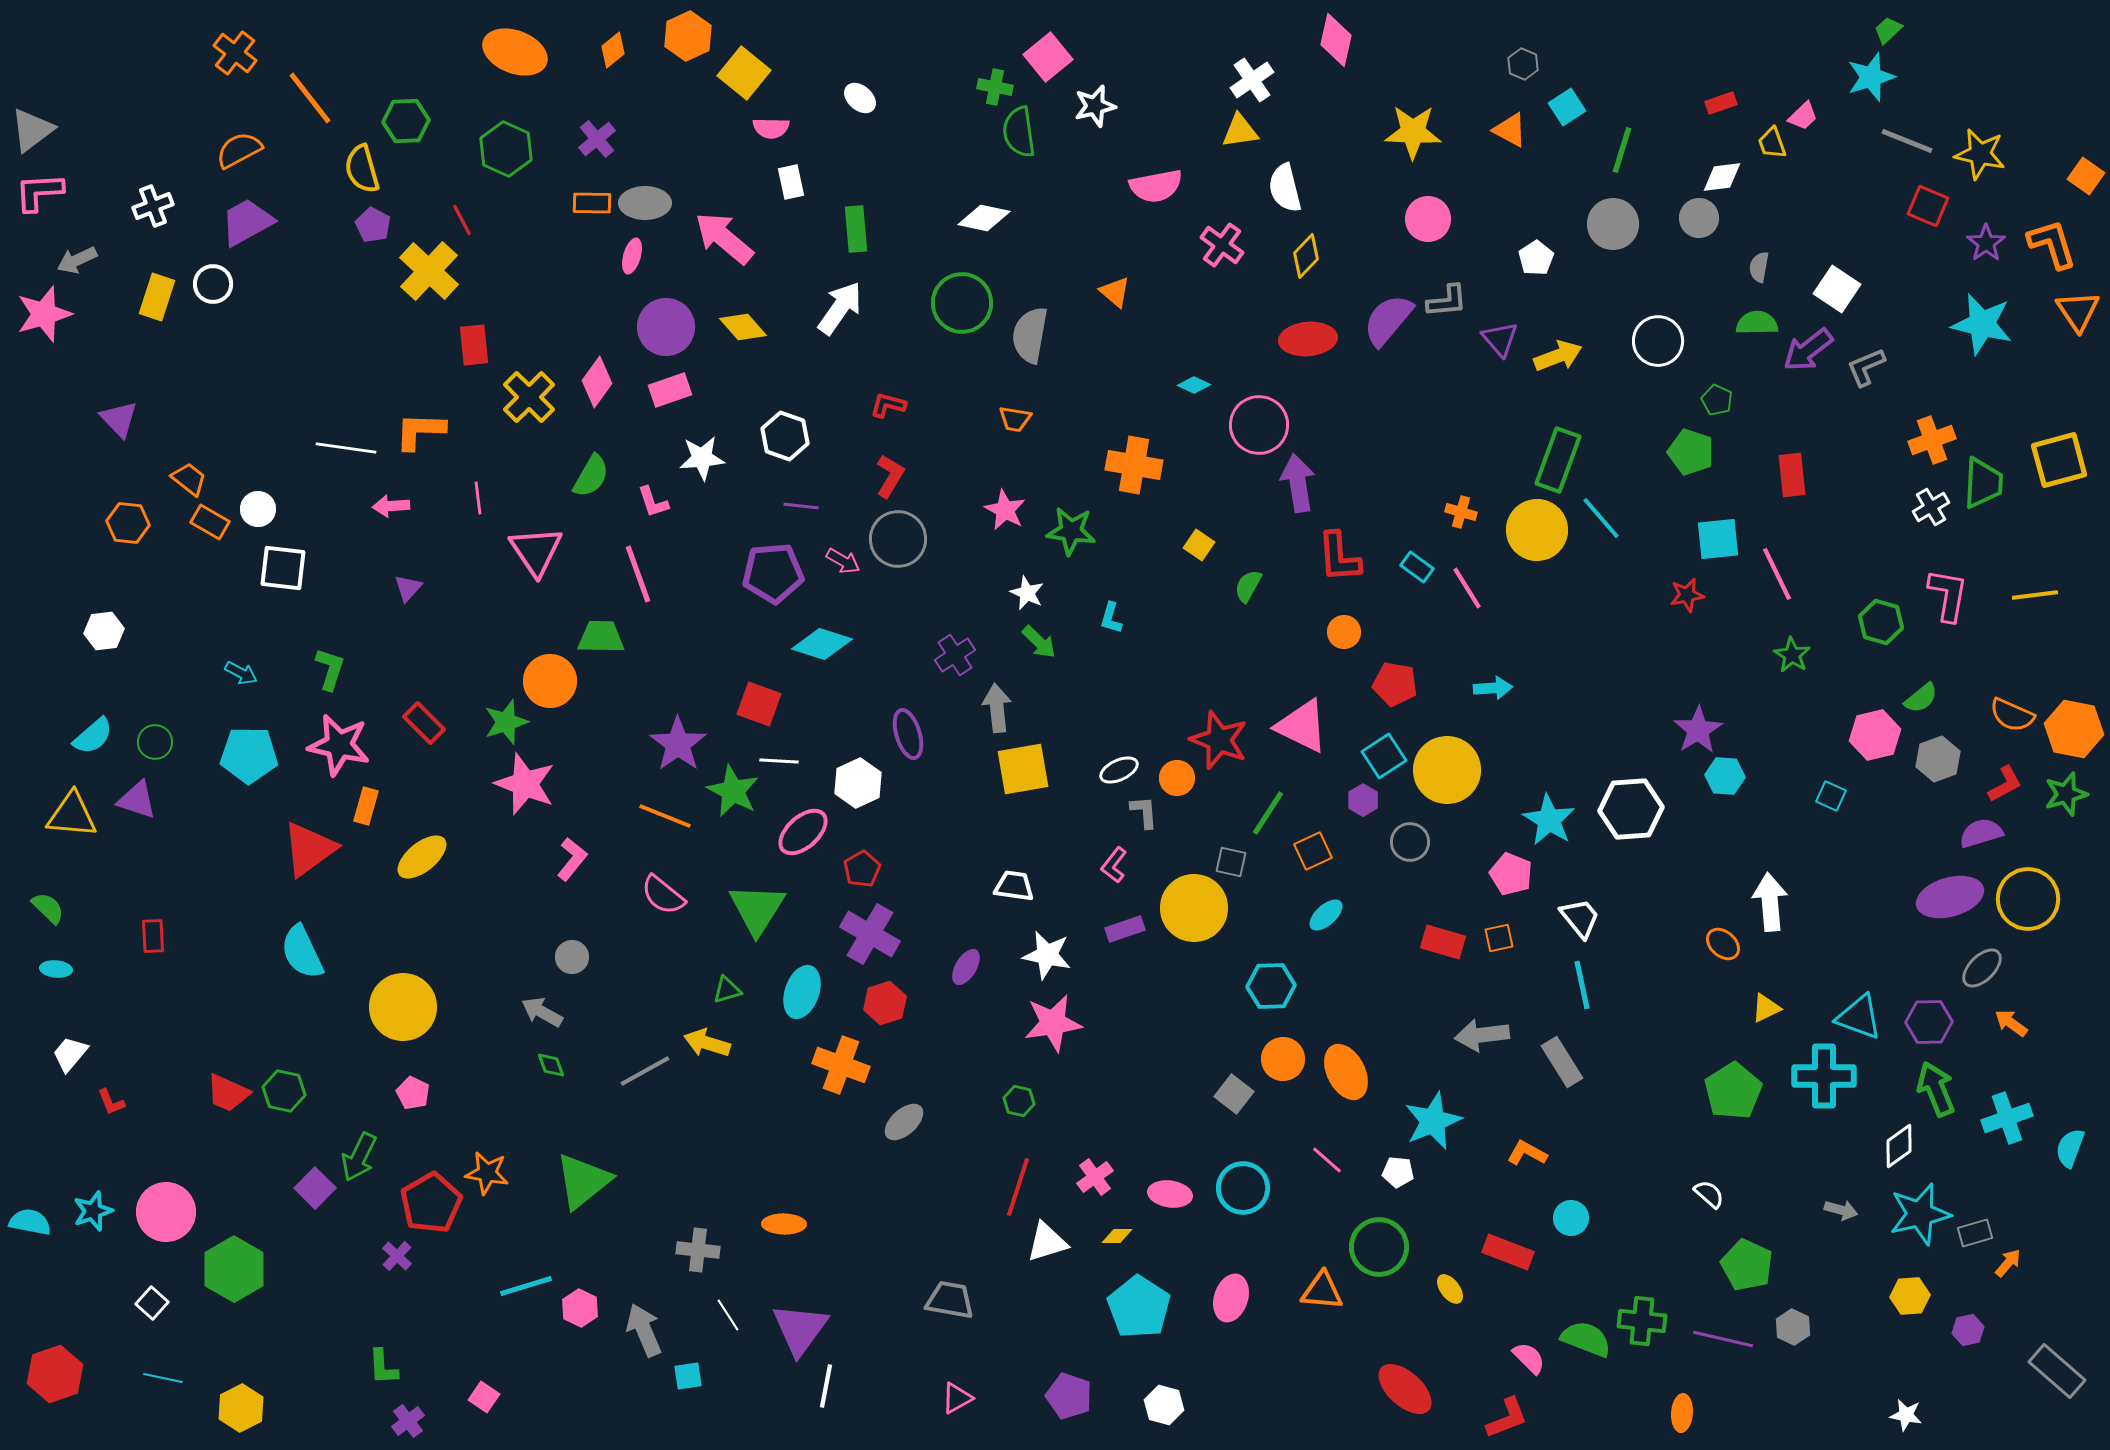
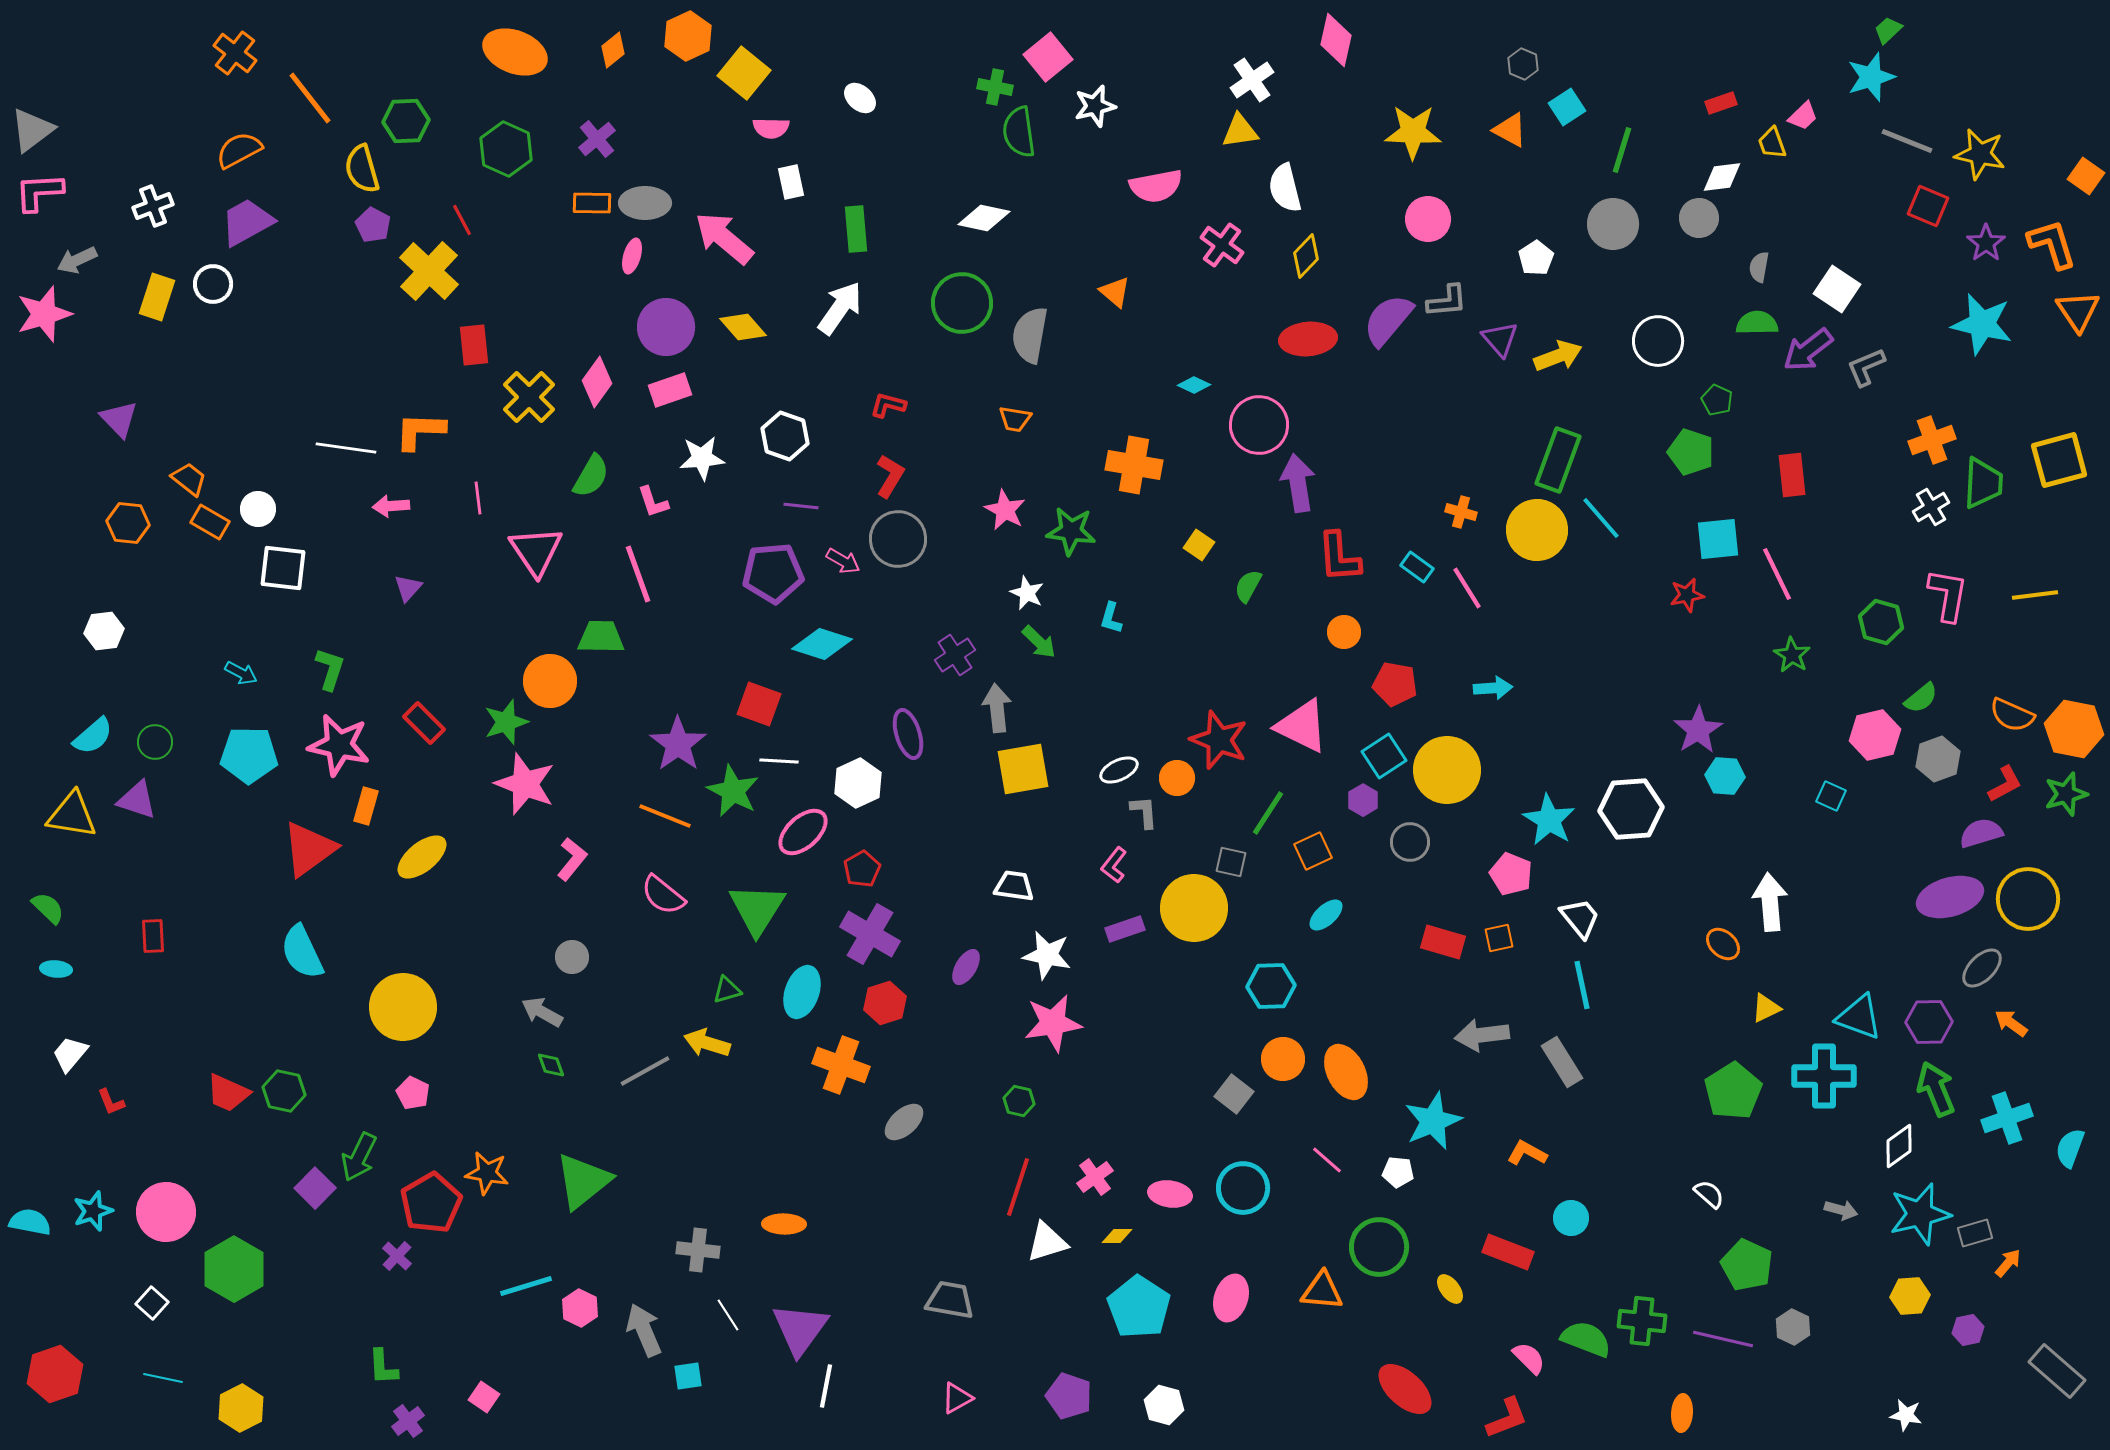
yellow triangle at (72, 815): rotated 4 degrees clockwise
